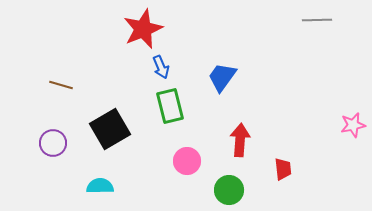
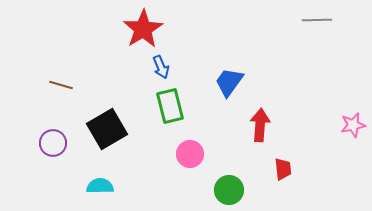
red star: rotated 9 degrees counterclockwise
blue trapezoid: moved 7 px right, 5 px down
black square: moved 3 px left
red arrow: moved 20 px right, 15 px up
pink circle: moved 3 px right, 7 px up
